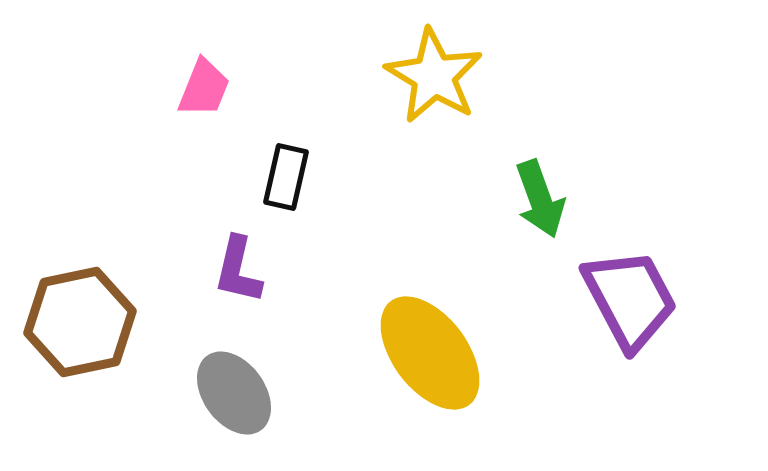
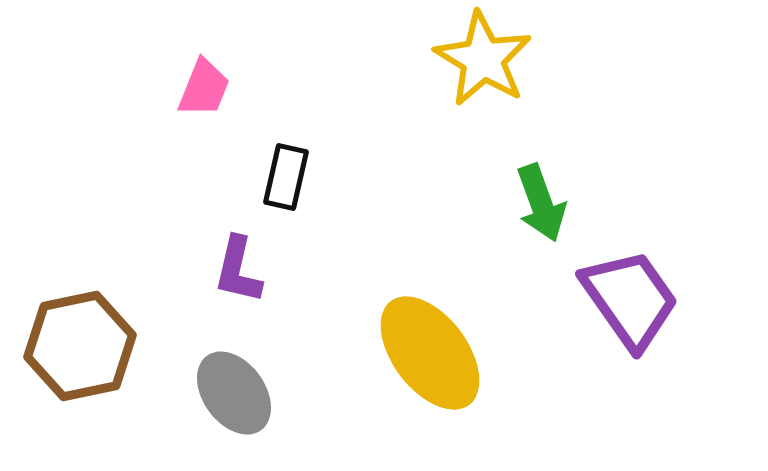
yellow star: moved 49 px right, 17 px up
green arrow: moved 1 px right, 4 px down
purple trapezoid: rotated 7 degrees counterclockwise
brown hexagon: moved 24 px down
